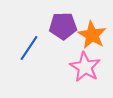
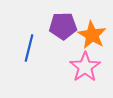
blue line: rotated 20 degrees counterclockwise
pink star: rotated 8 degrees clockwise
